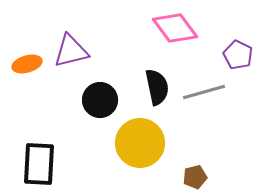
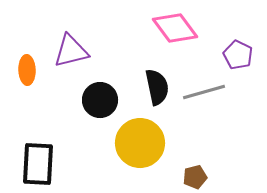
orange ellipse: moved 6 px down; rotated 76 degrees counterclockwise
black rectangle: moved 1 px left
